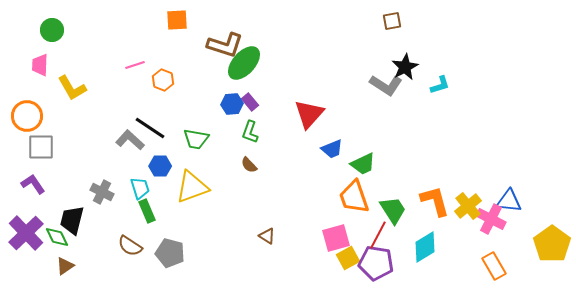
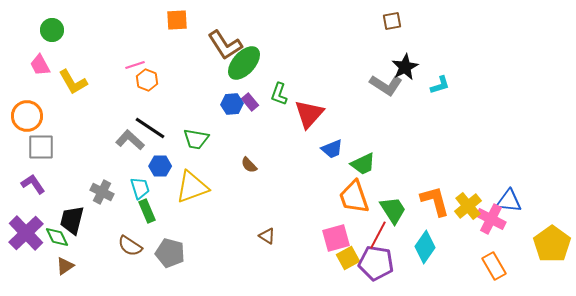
brown L-shape at (225, 45): rotated 39 degrees clockwise
pink trapezoid at (40, 65): rotated 30 degrees counterclockwise
orange hexagon at (163, 80): moved 16 px left
yellow L-shape at (72, 88): moved 1 px right, 6 px up
green L-shape at (250, 132): moved 29 px right, 38 px up
cyan diamond at (425, 247): rotated 24 degrees counterclockwise
